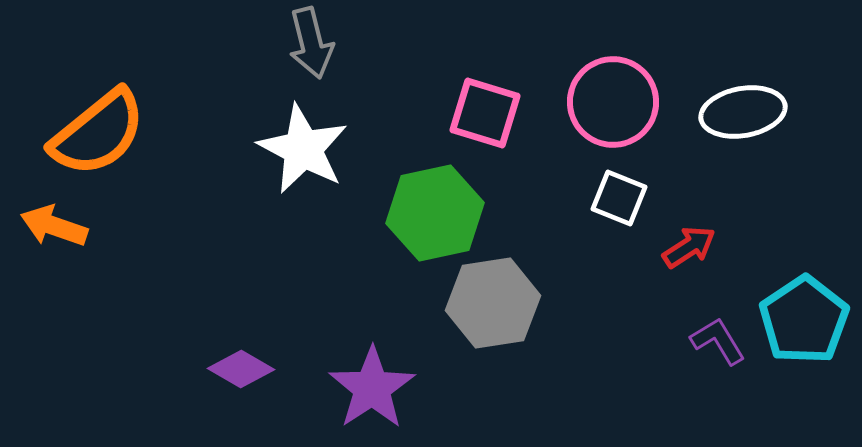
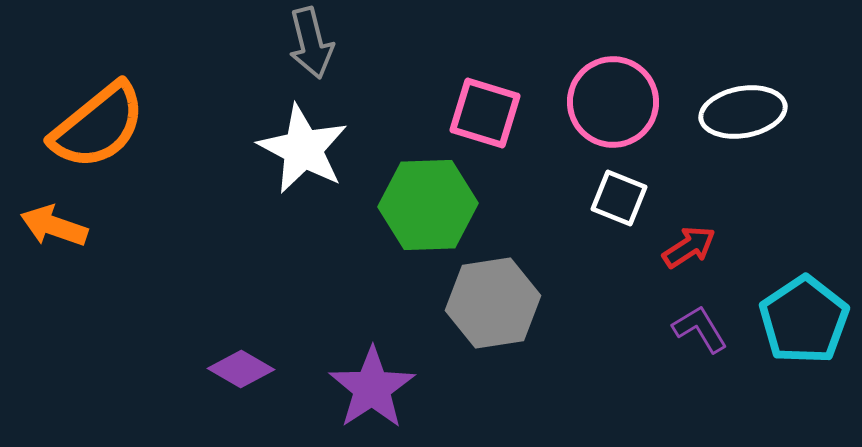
orange semicircle: moved 7 px up
green hexagon: moved 7 px left, 8 px up; rotated 10 degrees clockwise
purple L-shape: moved 18 px left, 12 px up
